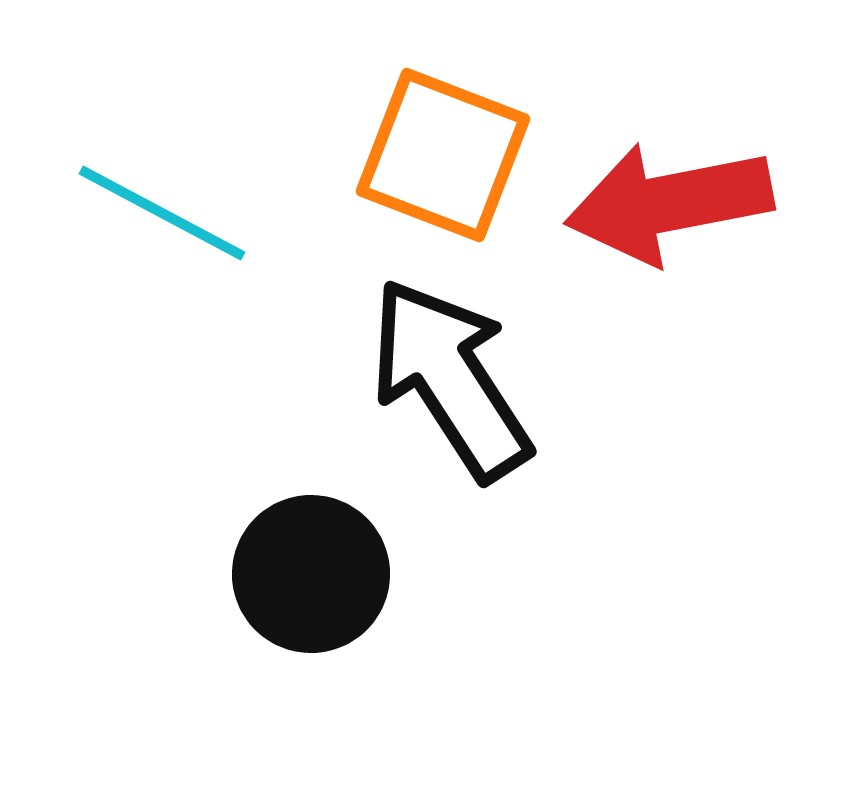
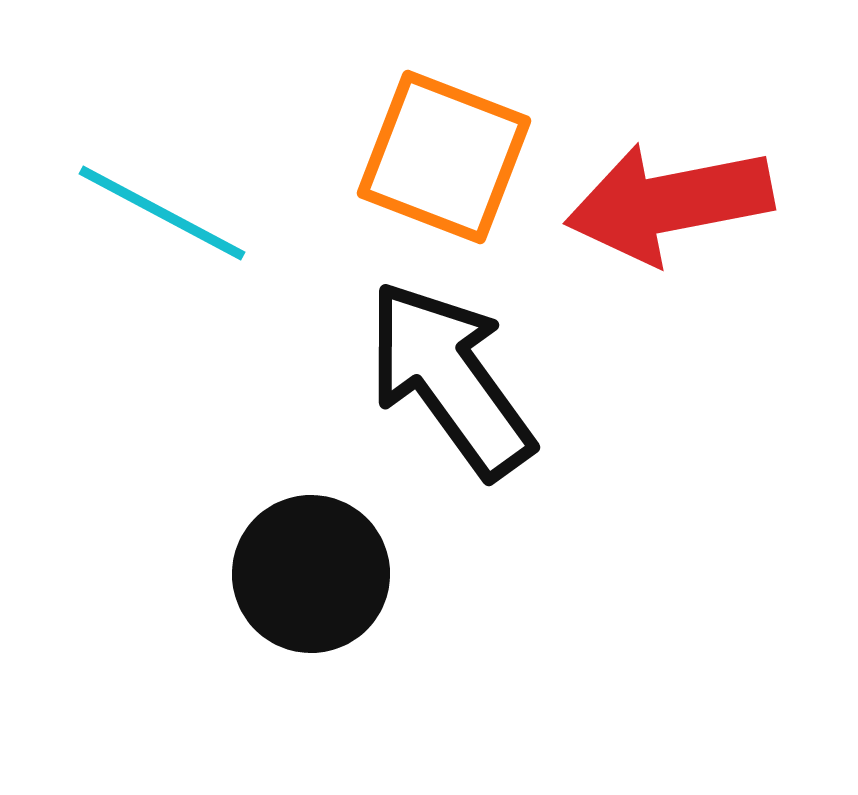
orange square: moved 1 px right, 2 px down
black arrow: rotated 3 degrees counterclockwise
